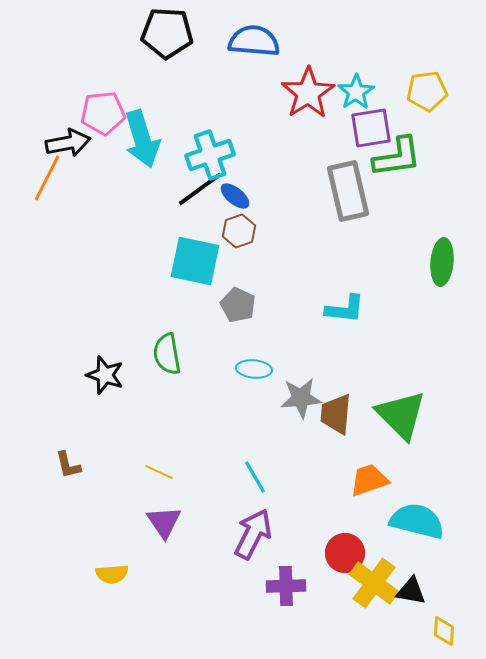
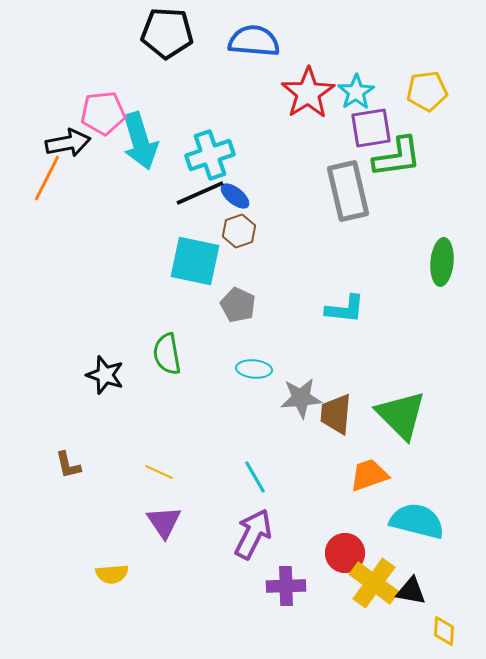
cyan arrow: moved 2 px left, 2 px down
black line: moved 4 px down; rotated 12 degrees clockwise
orange trapezoid: moved 5 px up
